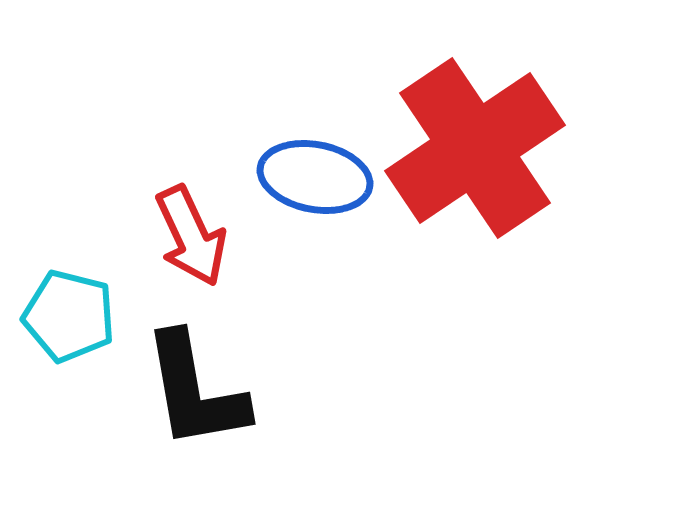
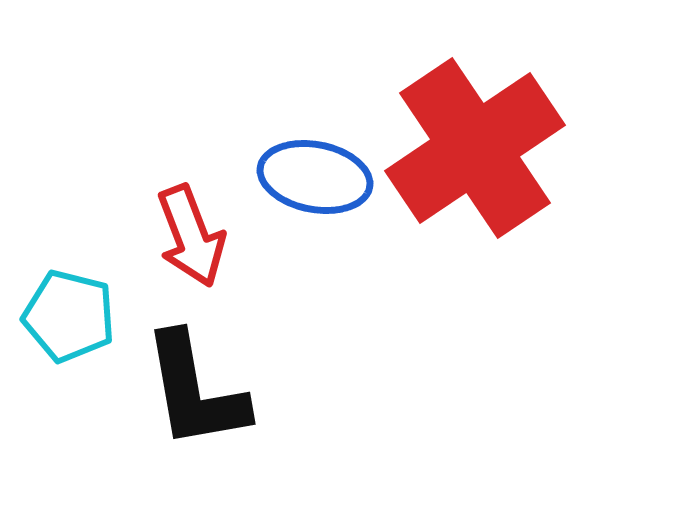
red arrow: rotated 4 degrees clockwise
